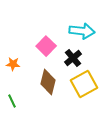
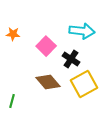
black cross: moved 2 px left, 1 px down; rotated 18 degrees counterclockwise
orange star: moved 30 px up
brown diamond: rotated 55 degrees counterclockwise
green line: rotated 40 degrees clockwise
